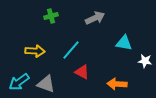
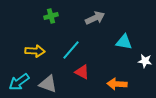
cyan triangle: moved 1 px up
gray triangle: moved 2 px right
